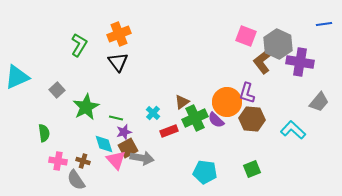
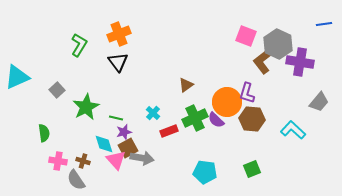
brown triangle: moved 4 px right, 17 px up
